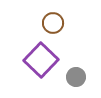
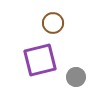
purple square: moved 1 px left; rotated 32 degrees clockwise
